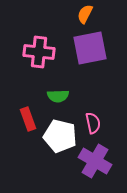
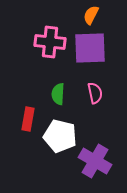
orange semicircle: moved 6 px right, 1 px down
purple square: rotated 9 degrees clockwise
pink cross: moved 11 px right, 10 px up
green semicircle: moved 2 px up; rotated 95 degrees clockwise
red rectangle: rotated 30 degrees clockwise
pink semicircle: moved 2 px right, 30 px up
